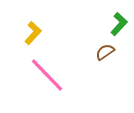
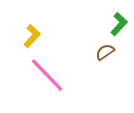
yellow L-shape: moved 1 px left, 3 px down
